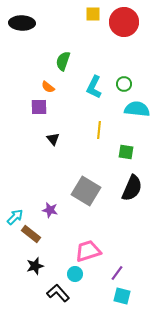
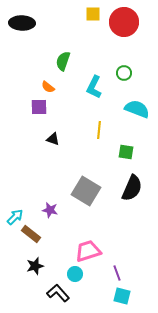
green circle: moved 11 px up
cyan semicircle: rotated 15 degrees clockwise
black triangle: rotated 32 degrees counterclockwise
purple line: rotated 56 degrees counterclockwise
